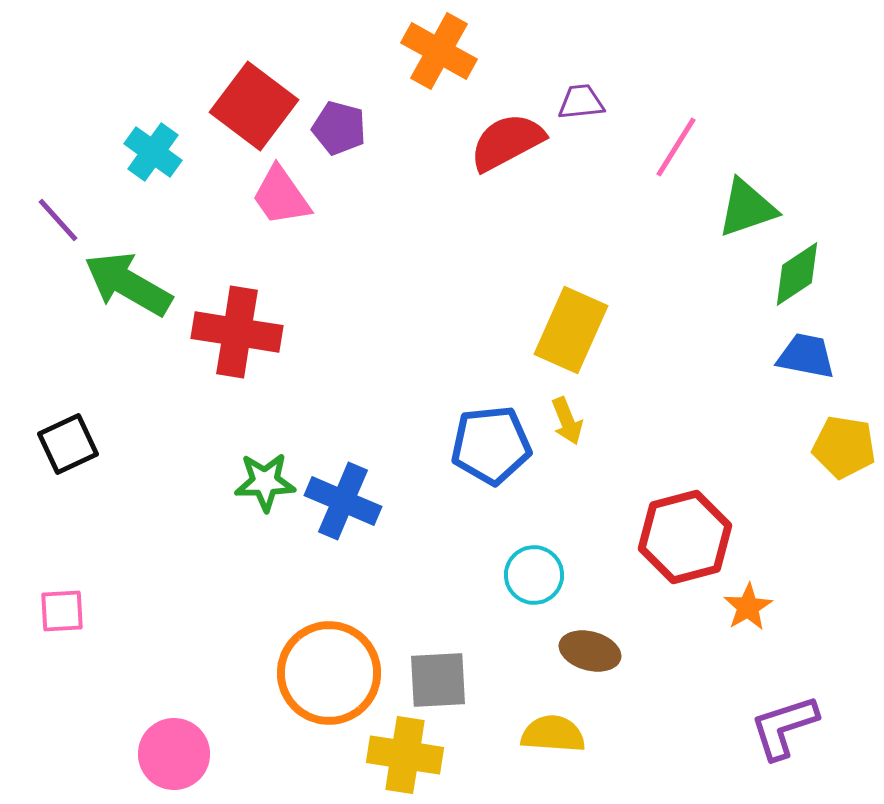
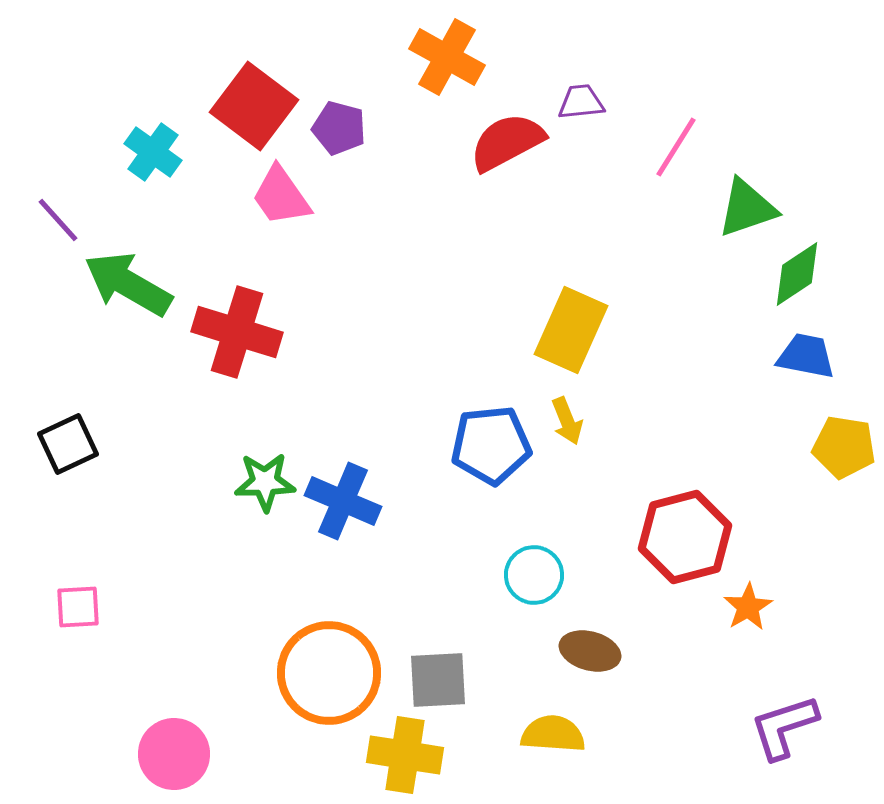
orange cross: moved 8 px right, 6 px down
red cross: rotated 8 degrees clockwise
pink square: moved 16 px right, 4 px up
